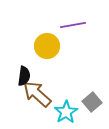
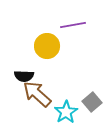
black semicircle: rotated 84 degrees clockwise
